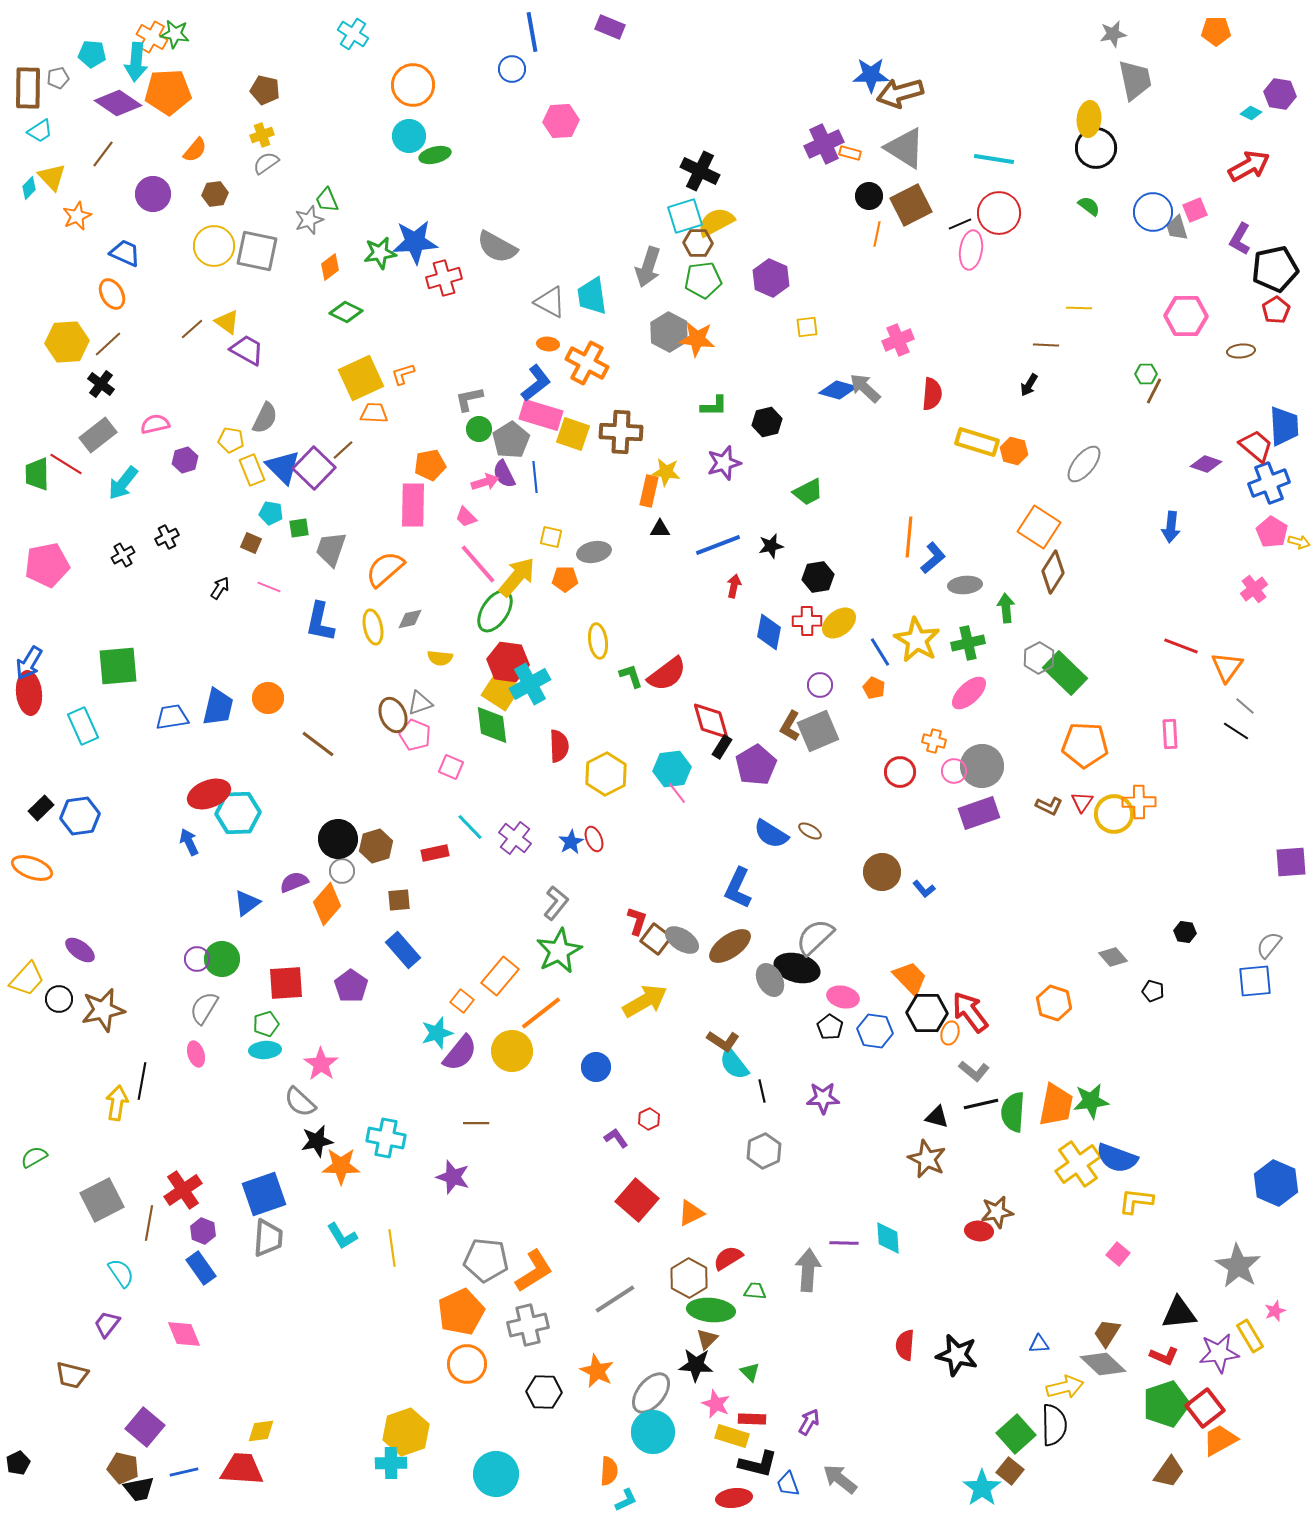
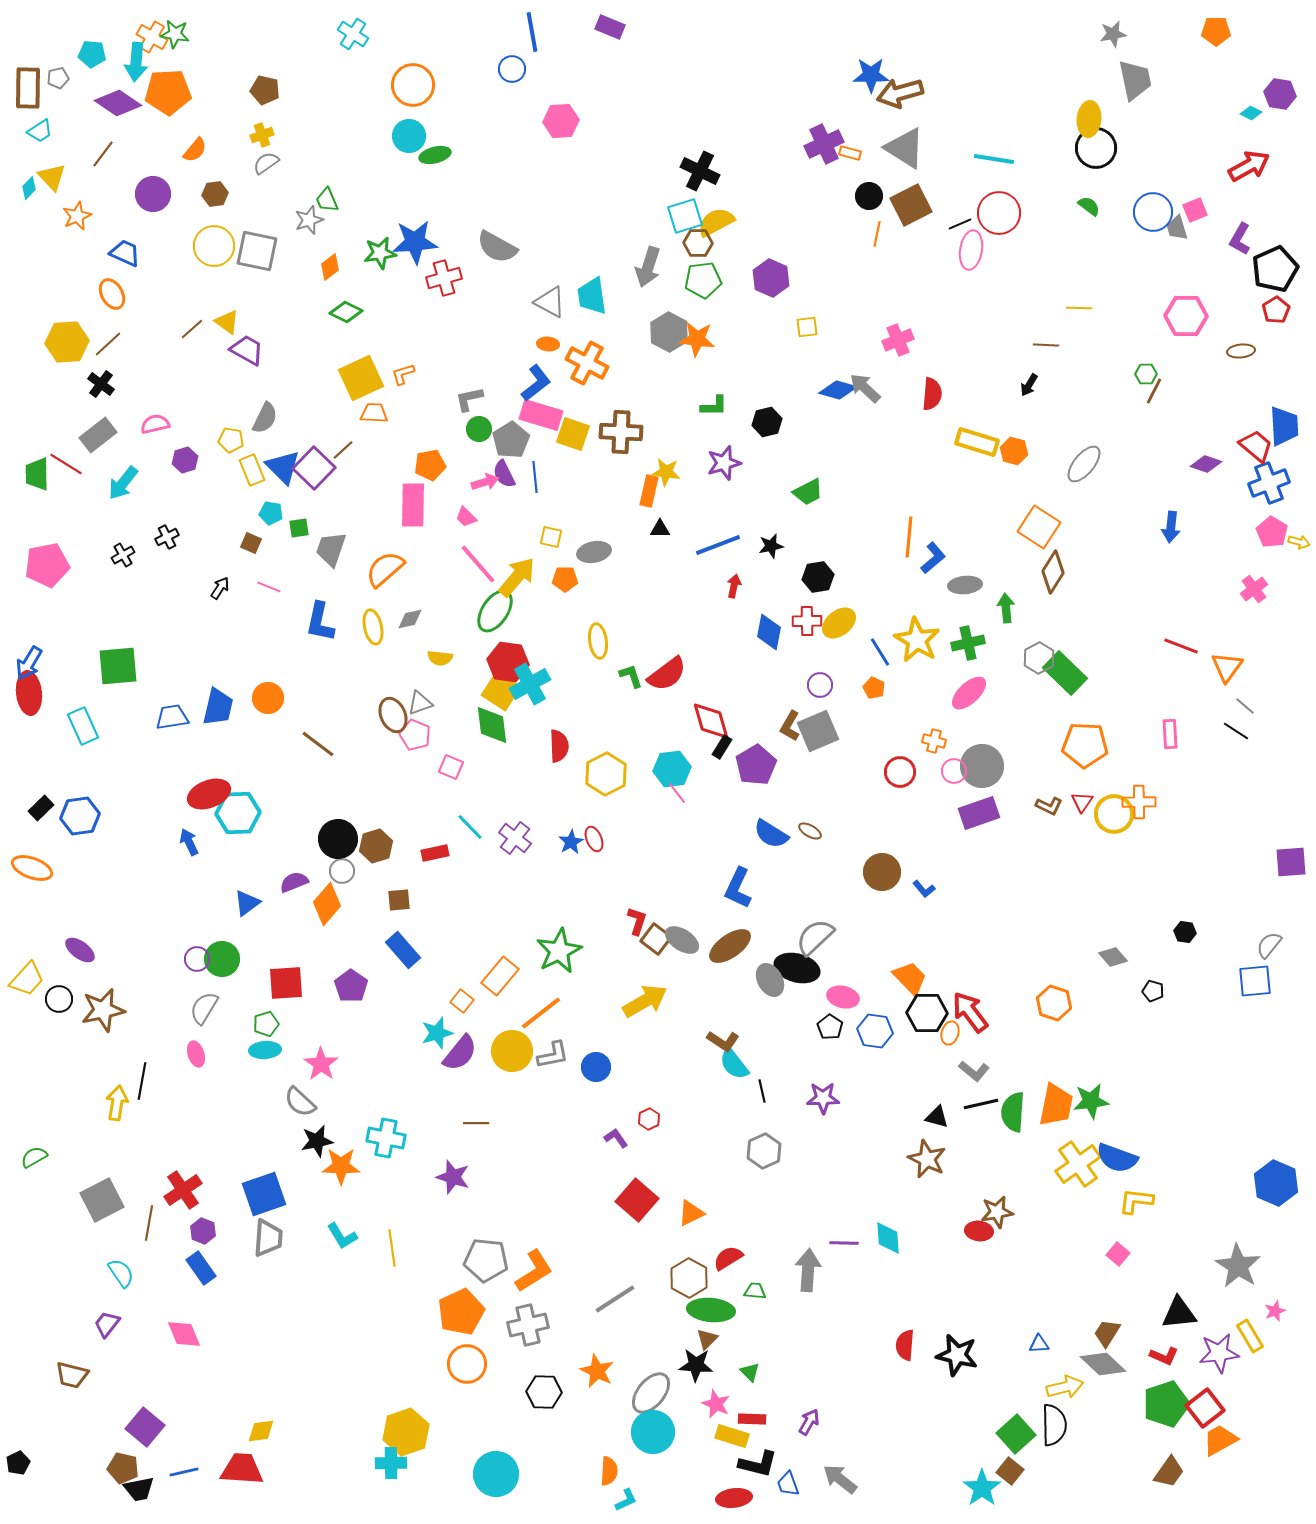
black pentagon at (1275, 269): rotated 12 degrees counterclockwise
gray L-shape at (556, 903): moved 3 px left, 152 px down; rotated 40 degrees clockwise
